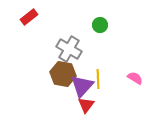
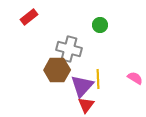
gray cross: rotated 15 degrees counterclockwise
brown hexagon: moved 6 px left, 4 px up; rotated 10 degrees counterclockwise
